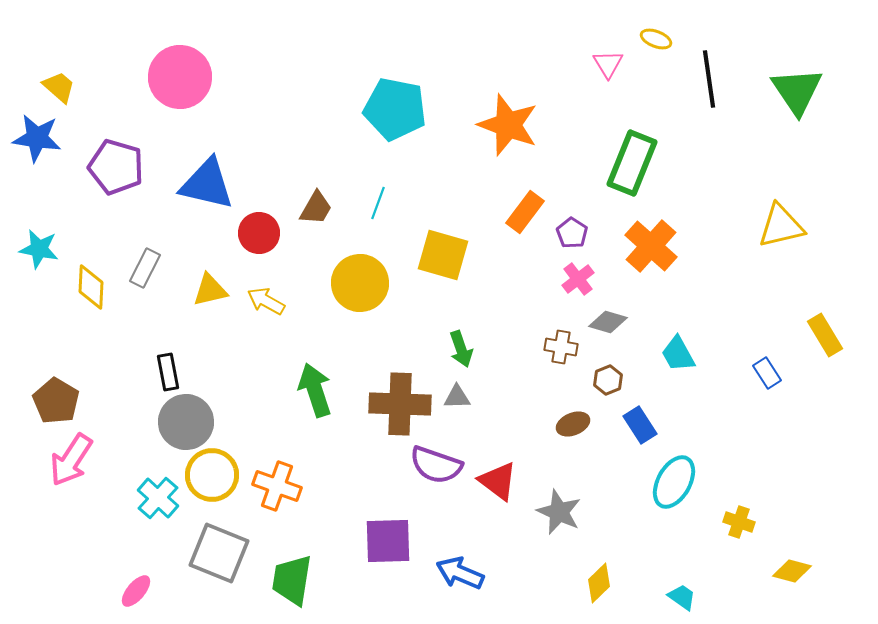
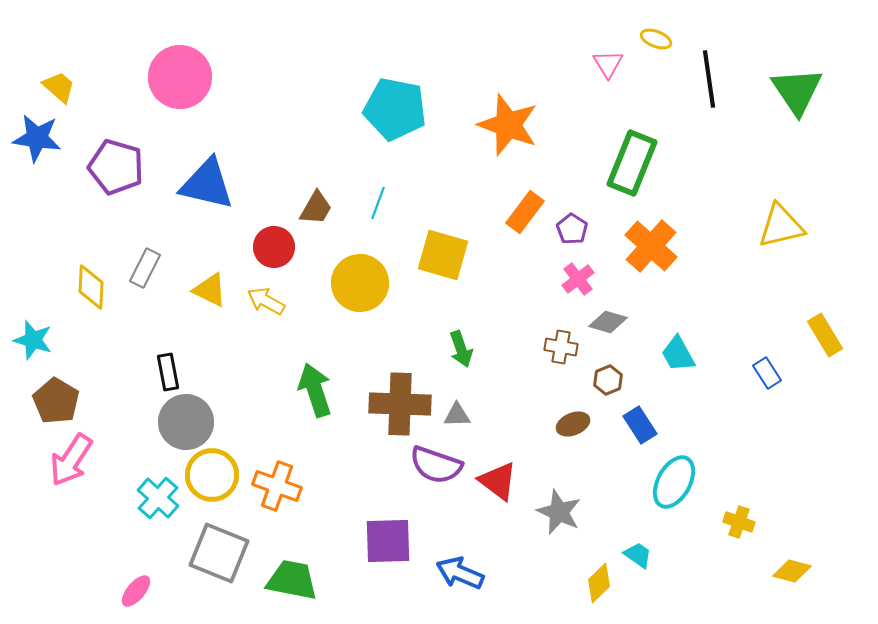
red circle at (259, 233): moved 15 px right, 14 px down
purple pentagon at (572, 233): moved 4 px up
cyan star at (39, 249): moved 6 px left, 91 px down; rotated 6 degrees clockwise
yellow triangle at (210, 290): rotated 39 degrees clockwise
gray triangle at (457, 397): moved 18 px down
green trapezoid at (292, 580): rotated 92 degrees clockwise
cyan trapezoid at (682, 597): moved 44 px left, 42 px up
